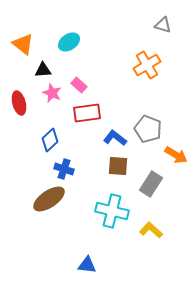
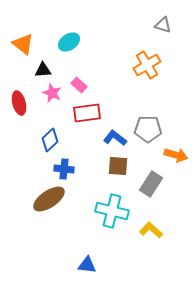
gray pentagon: rotated 20 degrees counterclockwise
orange arrow: rotated 15 degrees counterclockwise
blue cross: rotated 12 degrees counterclockwise
